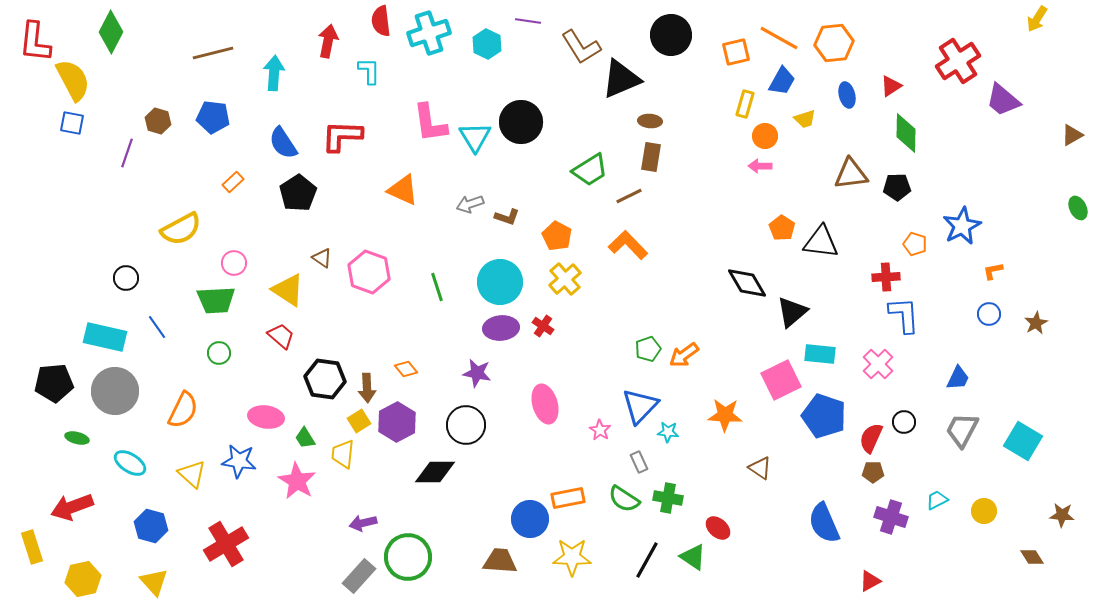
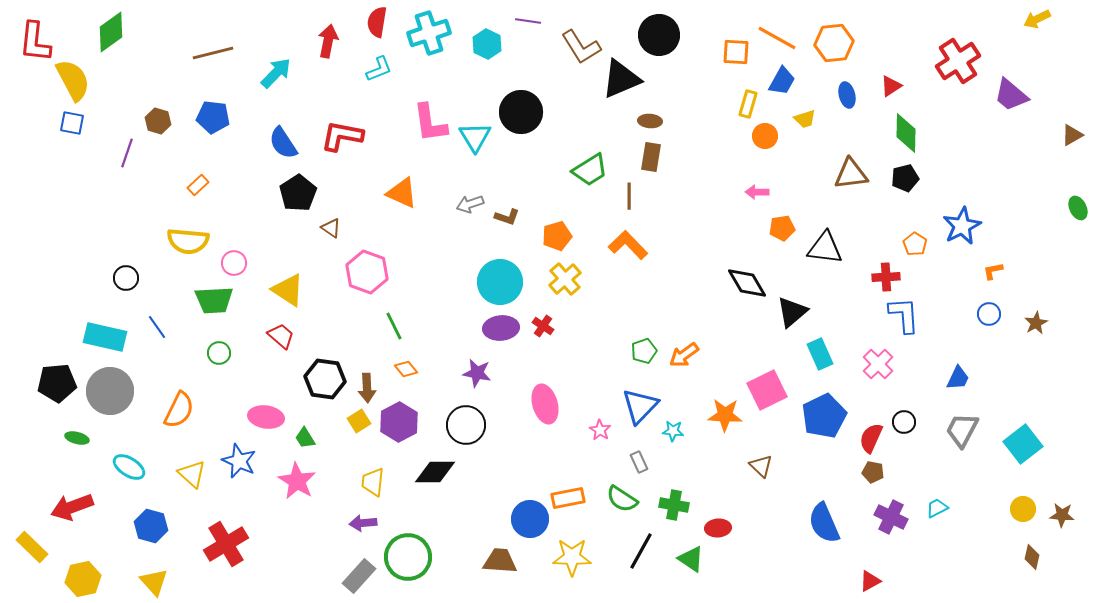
yellow arrow at (1037, 19): rotated 32 degrees clockwise
red semicircle at (381, 21): moved 4 px left, 1 px down; rotated 16 degrees clockwise
green diamond at (111, 32): rotated 27 degrees clockwise
black circle at (671, 35): moved 12 px left
orange line at (779, 38): moved 2 px left
orange square at (736, 52): rotated 16 degrees clockwise
cyan L-shape at (369, 71): moved 10 px right, 2 px up; rotated 68 degrees clockwise
cyan arrow at (274, 73): moved 2 px right; rotated 40 degrees clockwise
purple trapezoid at (1003, 100): moved 8 px right, 5 px up
yellow rectangle at (745, 104): moved 3 px right
black circle at (521, 122): moved 10 px up
red L-shape at (342, 136): rotated 9 degrees clockwise
pink arrow at (760, 166): moved 3 px left, 26 px down
orange rectangle at (233, 182): moved 35 px left, 3 px down
black pentagon at (897, 187): moved 8 px right, 9 px up; rotated 12 degrees counterclockwise
orange triangle at (403, 190): moved 1 px left, 3 px down
brown line at (629, 196): rotated 64 degrees counterclockwise
orange pentagon at (782, 228): rotated 30 degrees clockwise
yellow semicircle at (181, 229): moved 7 px right, 12 px down; rotated 33 degrees clockwise
orange pentagon at (557, 236): rotated 28 degrees clockwise
black triangle at (821, 242): moved 4 px right, 6 px down
orange pentagon at (915, 244): rotated 15 degrees clockwise
brown triangle at (322, 258): moved 9 px right, 30 px up
pink hexagon at (369, 272): moved 2 px left
green line at (437, 287): moved 43 px left, 39 px down; rotated 8 degrees counterclockwise
green trapezoid at (216, 300): moved 2 px left
green pentagon at (648, 349): moved 4 px left, 2 px down
cyan rectangle at (820, 354): rotated 60 degrees clockwise
pink square at (781, 380): moved 14 px left, 10 px down
black pentagon at (54, 383): moved 3 px right
gray circle at (115, 391): moved 5 px left
orange semicircle at (183, 410): moved 4 px left
blue pentagon at (824, 416): rotated 27 degrees clockwise
purple hexagon at (397, 422): moved 2 px right
cyan star at (668, 432): moved 5 px right, 1 px up
cyan square at (1023, 441): moved 3 px down; rotated 21 degrees clockwise
yellow trapezoid at (343, 454): moved 30 px right, 28 px down
blue star at (239, 461): rotated 16 degrees clockwise
cyan ellipse at (130, 463): moved 1 px left, 4 px down
brown triangle at (760, 468): moved 1 px right, 2 px up; rotated 10 degrees clockwise
brown pentagon at (873, 472): rotated 10 degrees clockwise
green cross at (668, 498): moved 6 px right, 7 px down
green semicircle at (624, 499): moved 2 px left
cyan trapezoid at (937, 500): moved 8 px down
yellow circle at (984, 511): moved 39 px right, 2 px up
purple cross at (891, 517): rotated 8 degrees clockwise
purple arrow at (363, 523): rotated 8 degrees clockwise
red ellipse at (718, 528): rotated 45 degrees counterclockwise
yellow rectangle at (32, 547): rotated 28 degrees counterclockwise
green triangle at (693, 557): moved 2 px left, 2 px down
brown diamond at (1032, 557): rotated 45 degrees clockwise
black line at (647, 560): moved 6 px left, 9 px up
